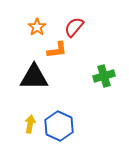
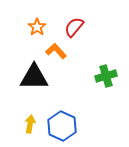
orange L-shape: moved 1 px left, 1 px down; rotated 125 degrees counterclockwise
green cross: moved 2 px right
blue hexagon: moved 3 px right
